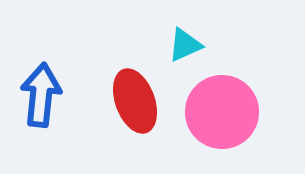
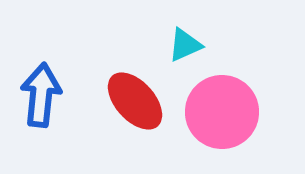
red ellipse: rotated 22 degrees counterclockwise
